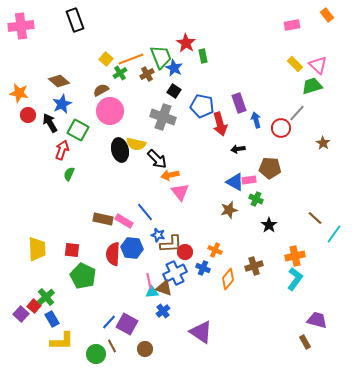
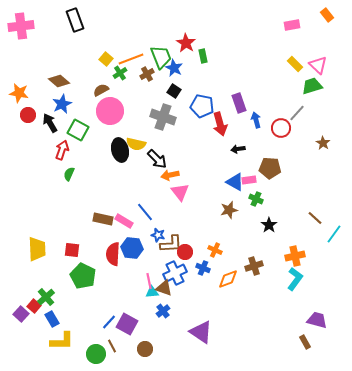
orange diamond at (228, 279): rotated 30 degrees clockwise
